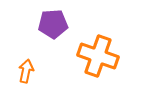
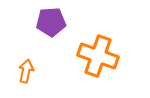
purple pentagon: moved 2 px left, 2 px up
